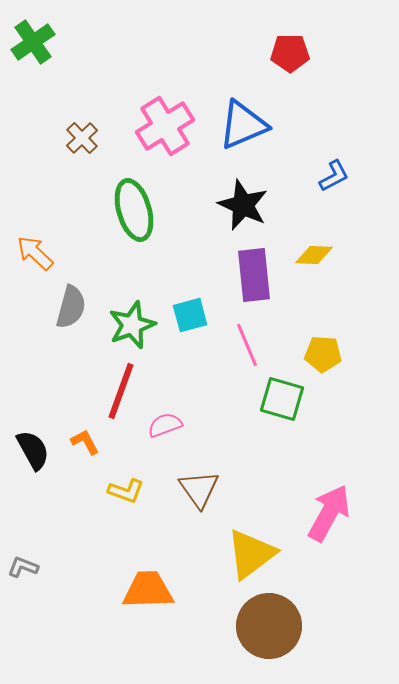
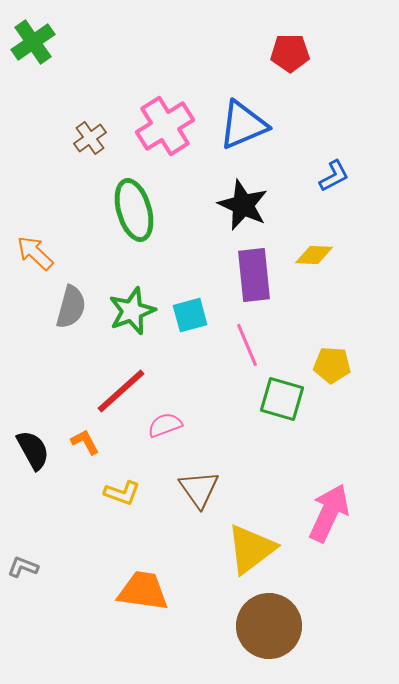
brown cross: moved 8 px right; rotated 8 degrees clockwise
green star: moved 14 px up
yellow pentagon: moved 9 px right, 11 px down
red line: rotated 28 degrees clockwise
yellow L-shape: moved 4 px left, 2 px down
pink arrow: rotated 4 degrees counterclockwise
yellow triangle: moved 5 px up
orange trapezoid: moved 5 px left, 1 px down; rotated 10 degrees clockwise
